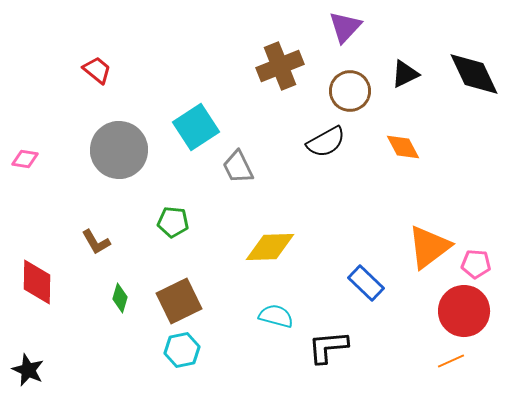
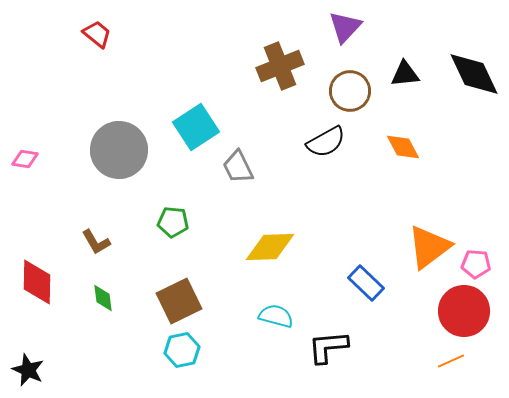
red trapezoid: moved 36 px up
black triangle: rotated 20 degrees clockwise
green diamond: moved 17 px left; rotated 24 degrees counterclockwise
